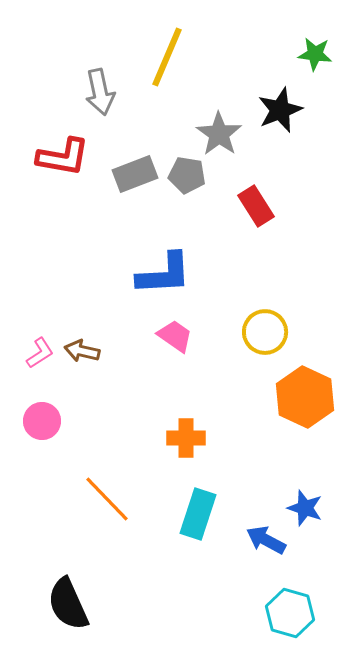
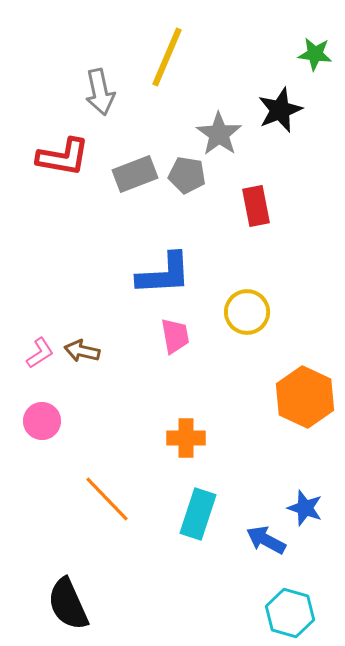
red rectangle: rotated 21 degrees clockwise
yellow circle: moved 18 px left, 20 px up
pink trapezoid: rotated 45 degrees clockwise
